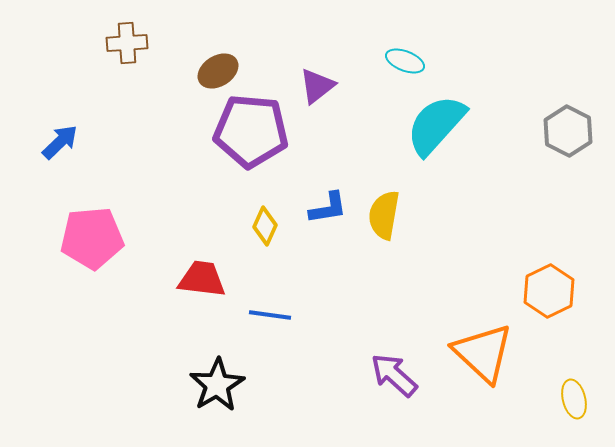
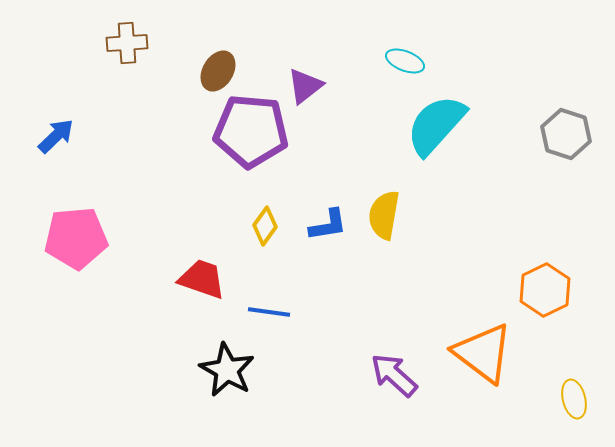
brown ellipse: rotated 27 degrees counterclockwise
purple triangle: moved 12 px left
gray hexagon: moved 2 px left, 3 px down; rotated 9 degrees counterclockwise
blue arrow: moved 4 px left, 6 px up
blue L-shape: moved 17 px down
yellow diamond: rotated 12 degrees clockwise
pink pentagon: moved 16 px left
red trapezoid: rotated 12 degrees clockwise
orange hexagon: moved 4 px left, 1 px up
blue line: moved 1 px left, 3 px up
orange triangle: rotated 6 degrees counterclockwise
black star: moved 10 px right, 15 px up; rotated 12 degrees counterclockwise
